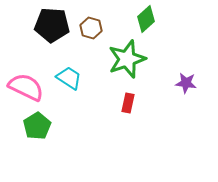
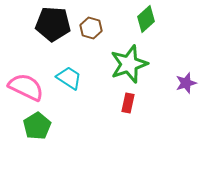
black pentagon: moved 1 px right, 1 px up
green star: moved 2 px right, 5 px down
purple star: rotated 25 degrees counterclockwise
